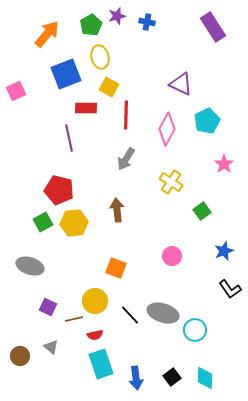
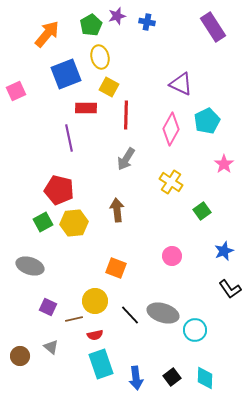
pink diamond at (167, 129): moved 4 px right
